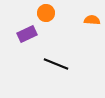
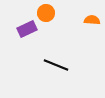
purple rectangle: moved 5 px up
black line: moved 1 px down
